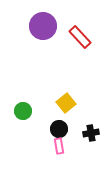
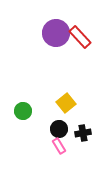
purple circle: moved 13 px right, 7 px down
black cross: moved 8 px left
pink rectangle: rotated 21 degrees counterclockwise
